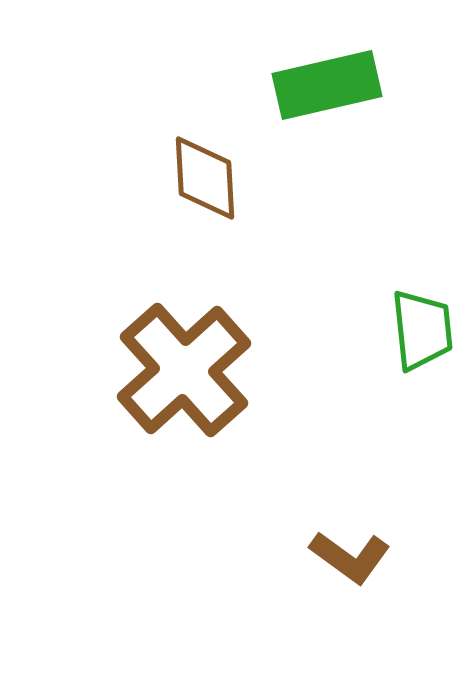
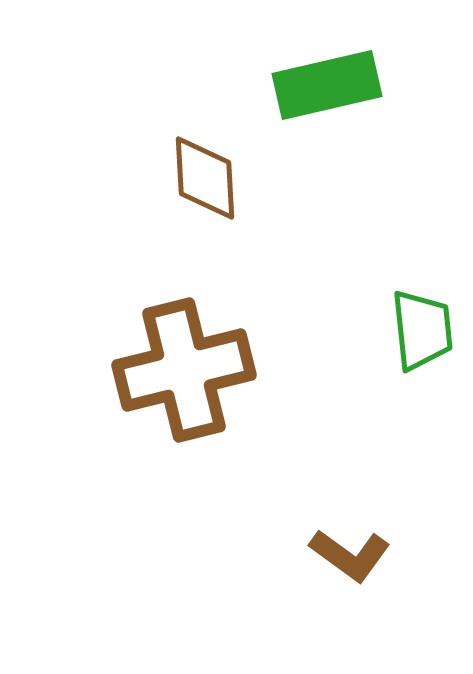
brown cross: rotated 28 degrees clockwise
brown L-shape: moved 2 px up
